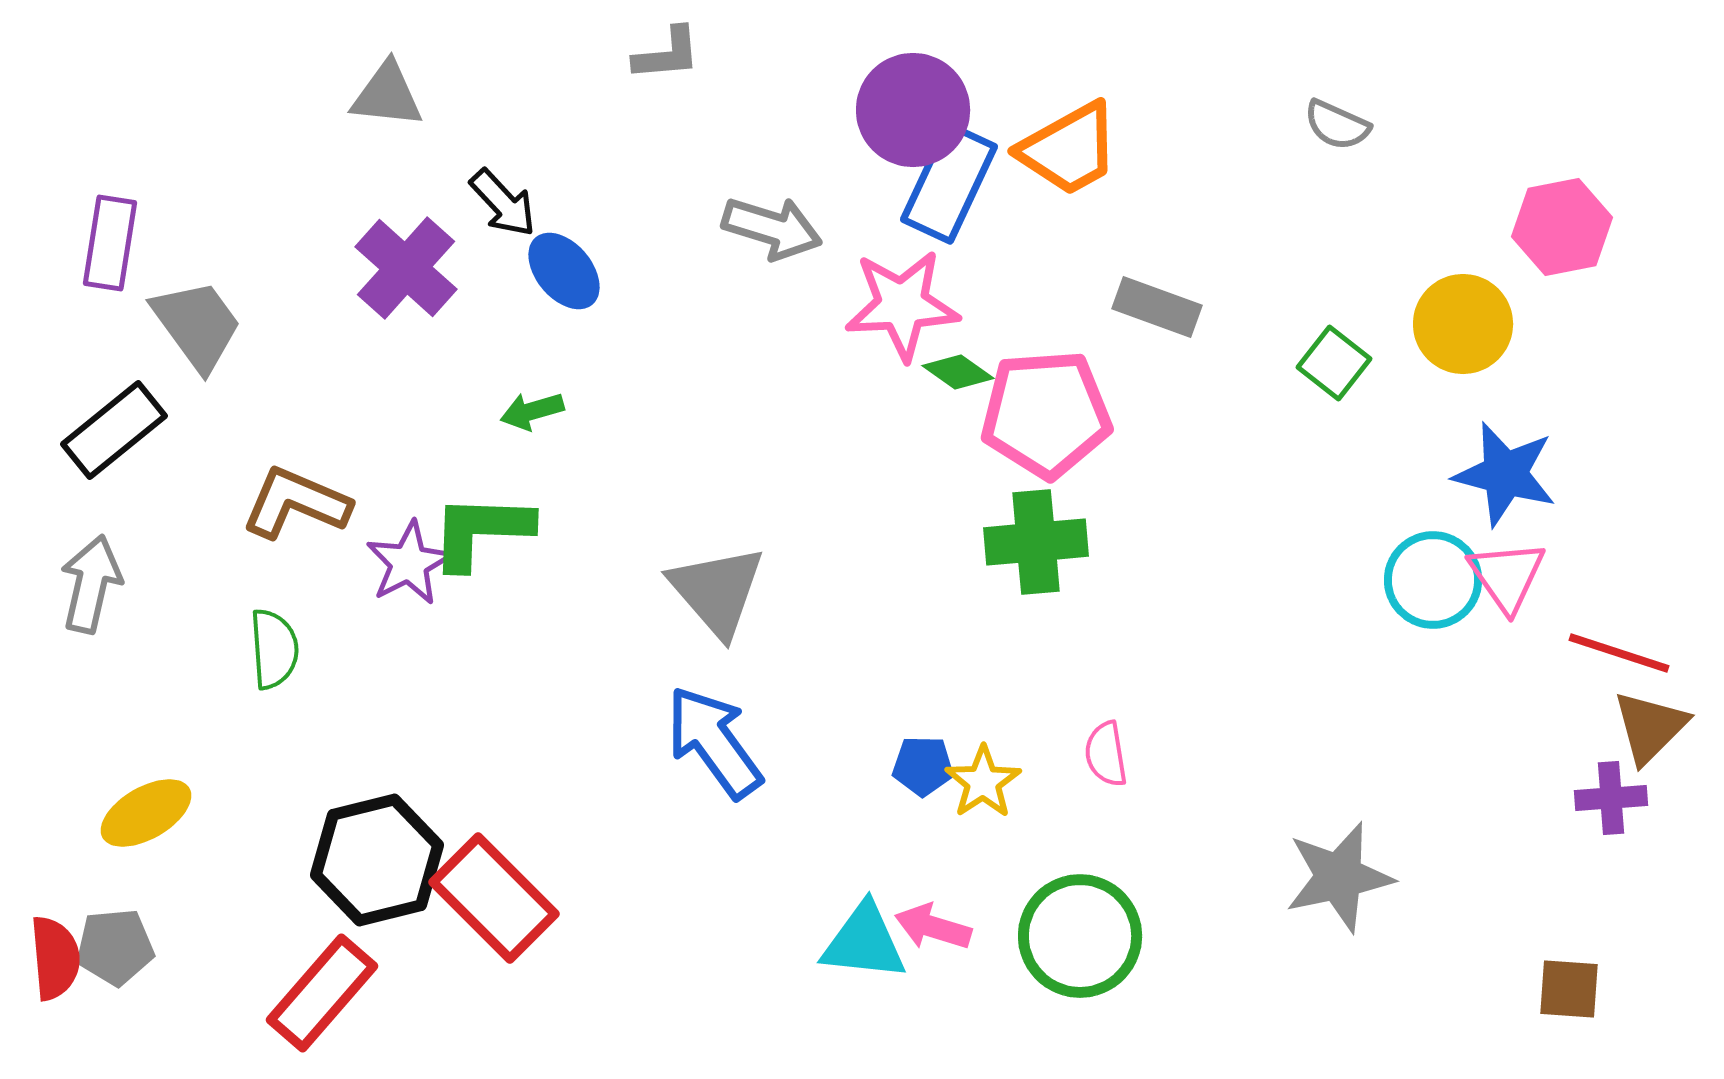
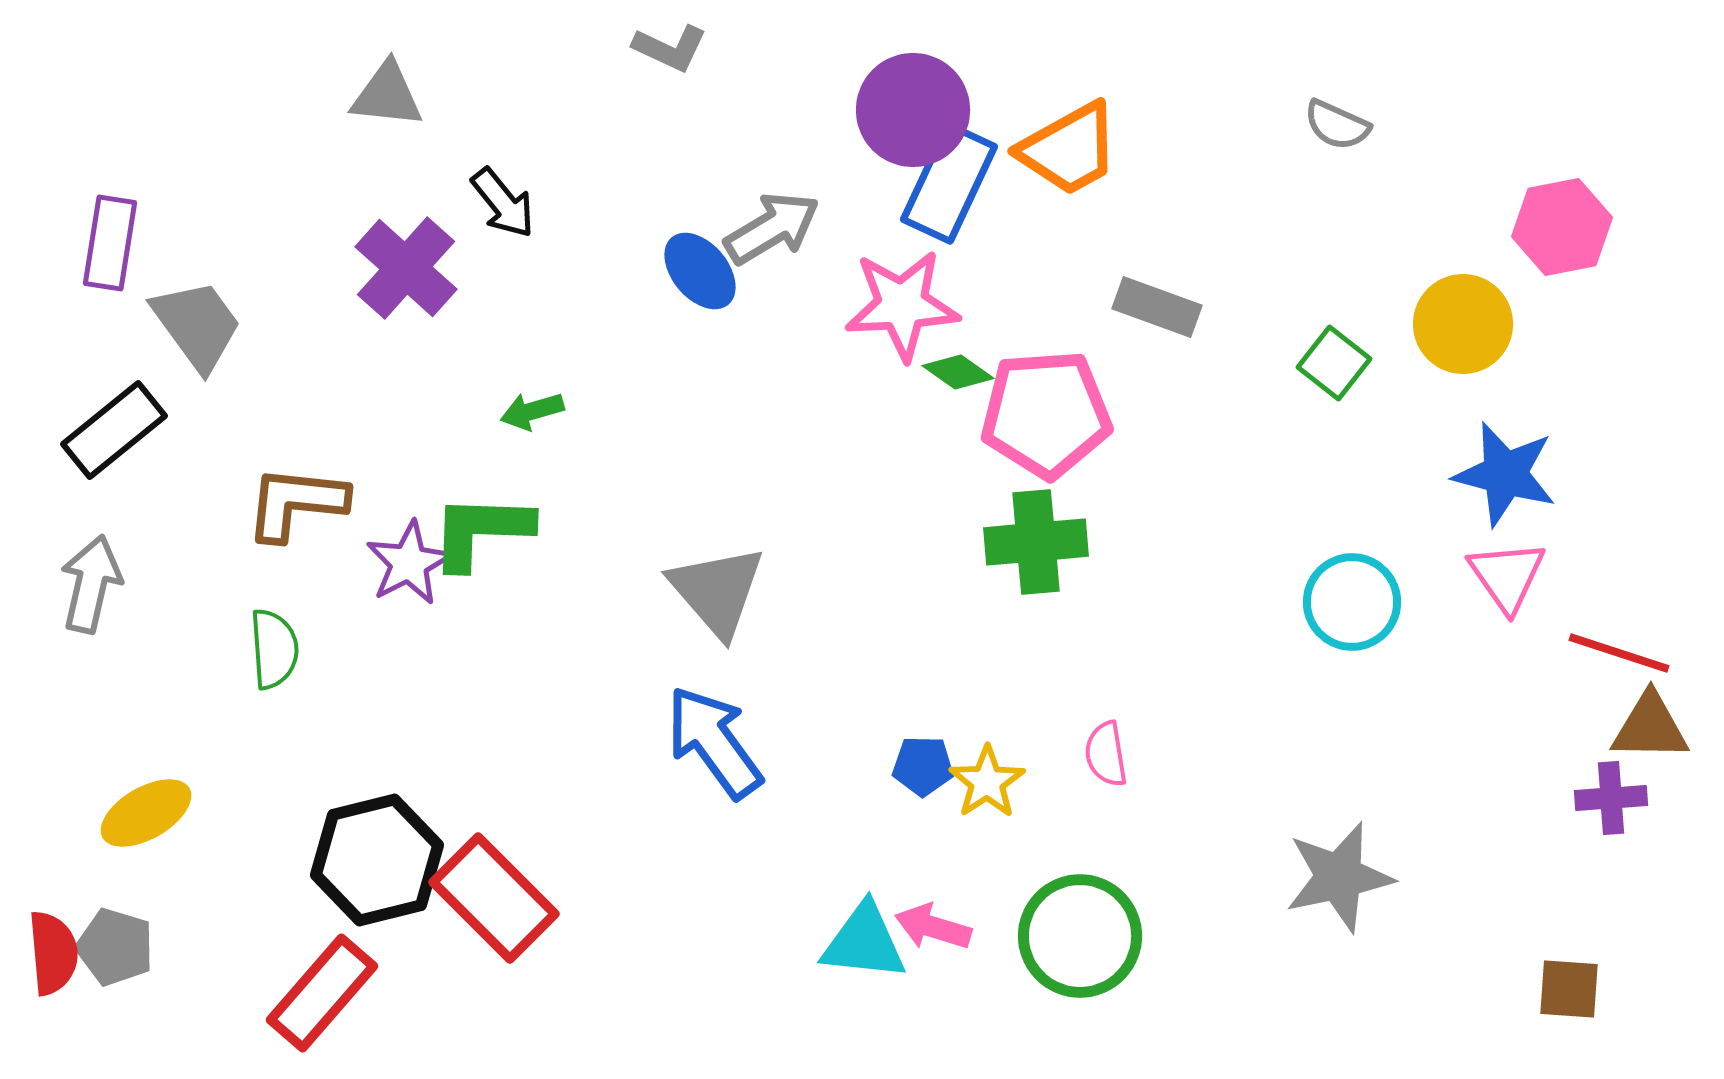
gray L-shape at (667, 54): moved 3 px right, 6 px up; rotated 30 degrees clockwise
black arrow at (503, 203): rotated 4 degrees clockwise
gray arrow at (772, 228): rotated 48 degrees counterclockwise
blue ellipse at (564, 271): moved 136 px right
brown L-shape at (296, 503): rotated 17 degrees counterclockwise
cyan circle at (1433, 580): moved 81 px left, 22 px down
brown triangle at (1650, 727): rotated 46 degrees clockwise
yellow star at (983, 782): moved 4 px right
gray pentagon at (115, 947): rotated 22 degrees clockwise
red semicircle at (55, 958): moved 2 px left, 5 px up
